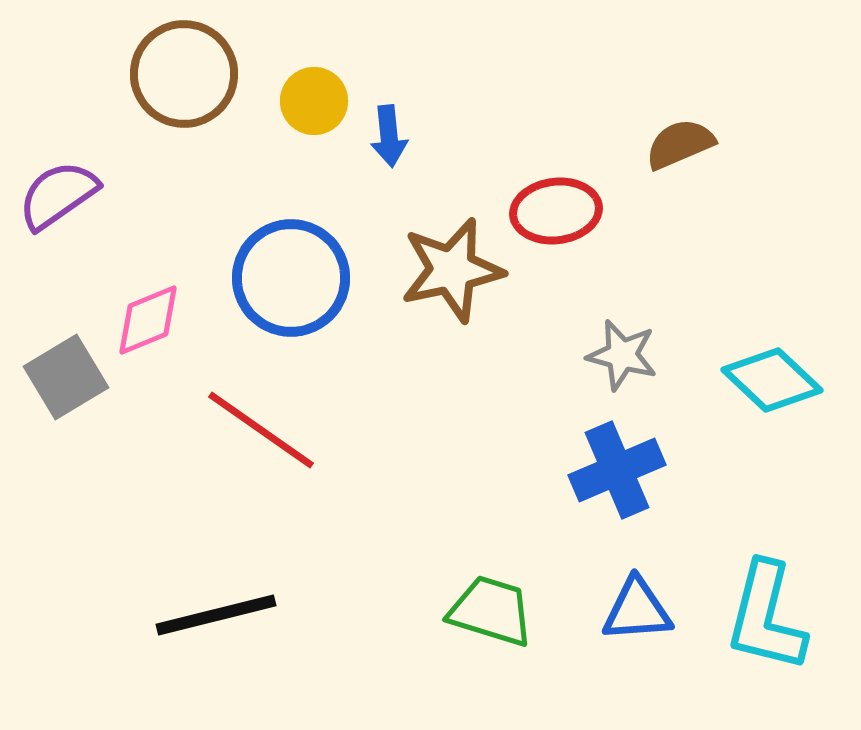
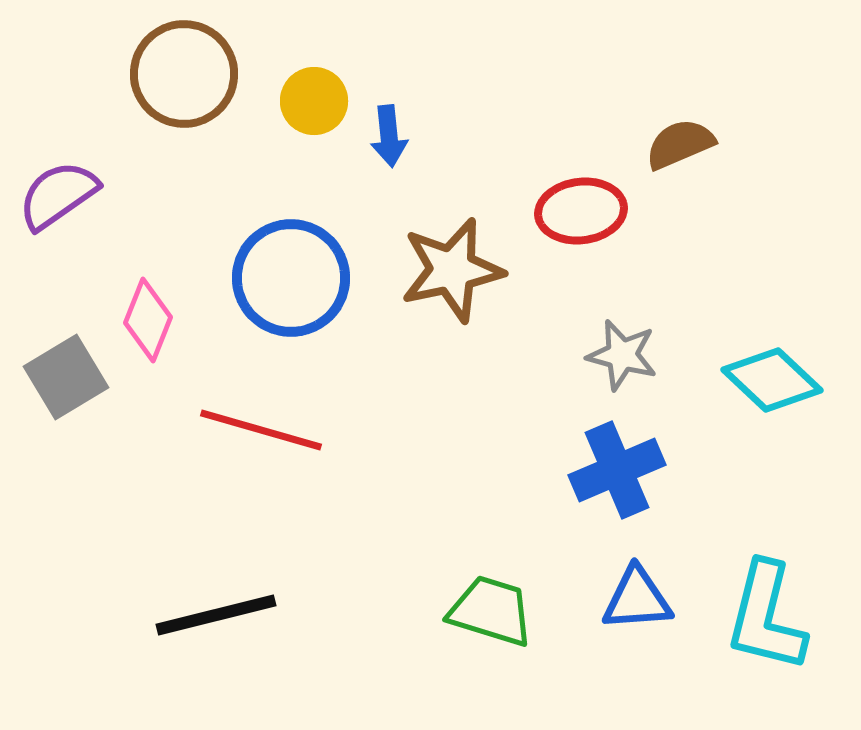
red ellipse: moved 25 px right
pink diamond: rotated 46 degrees counterclockwise
red line: rotated 19 degrees counterclockwise
blue triangle: moved 11 px up
